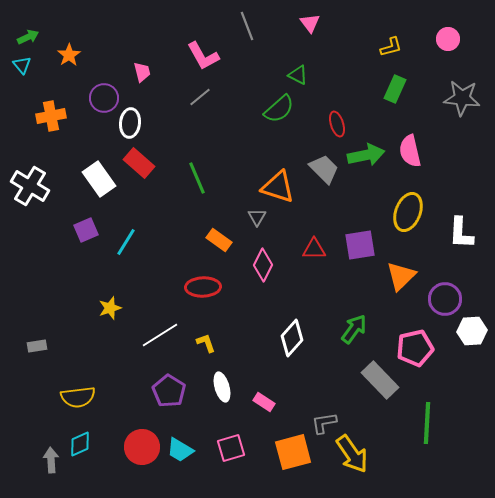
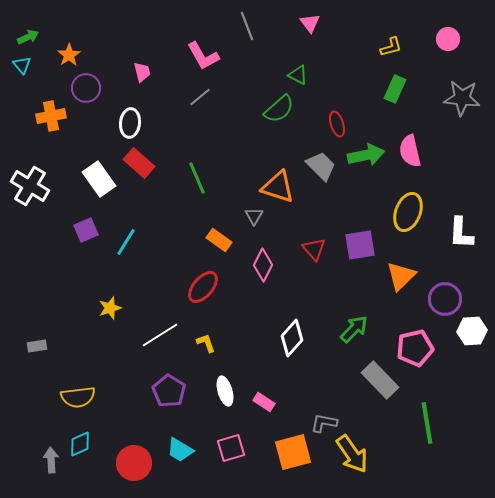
purple circle at (104, 98): moved 18 px left, 10 px up
gray trapezoid at (324, 169): moved 3 px left, 3 px up
gray triangle at (257, 217): moved 3 px left, 1 px up
red triangle at (314, 249): rotated 50 degrees clockwise
red ellipse at (203, 287): rotated 48 degrees counterclockwise
green arrow at (354, 329): rotated 8 degrees clockwise
white ellipse at (222, 387): moved 3 px right, 4 px down
gray L-shape at (324, 423): rotated 20 degrees clockwise
green line at (427, 423): rotated 12 degrees counterclockwise
red circle at (142, 447): moved 8 px left, 16 px down
